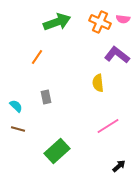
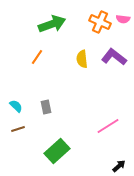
green arrow: moved 5 px left, 2 px down
purple L-shape: moved 3 px left, 2 px down
yellow semicircle: moved 16 px left, 24 px up
gray rectangle: moved 10 px down
brown line: rotated 32 degrees counterclockwise
